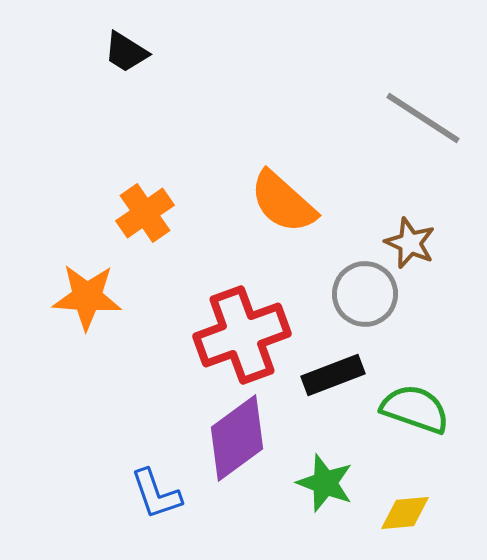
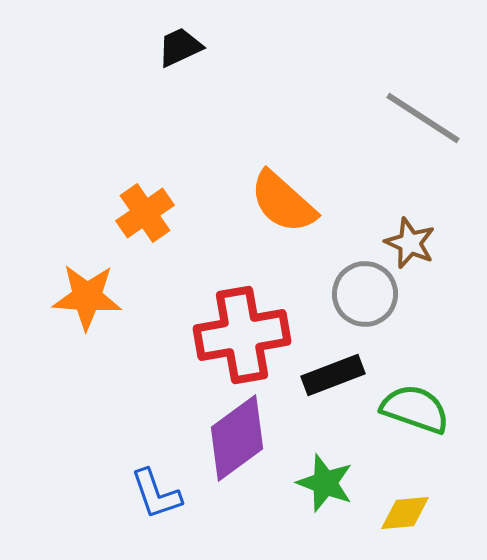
black trapezoid: moved 54 px right, 5 px up; rotated 123 degrees clockwise
red cross: rotated 10 degrees clockwise
